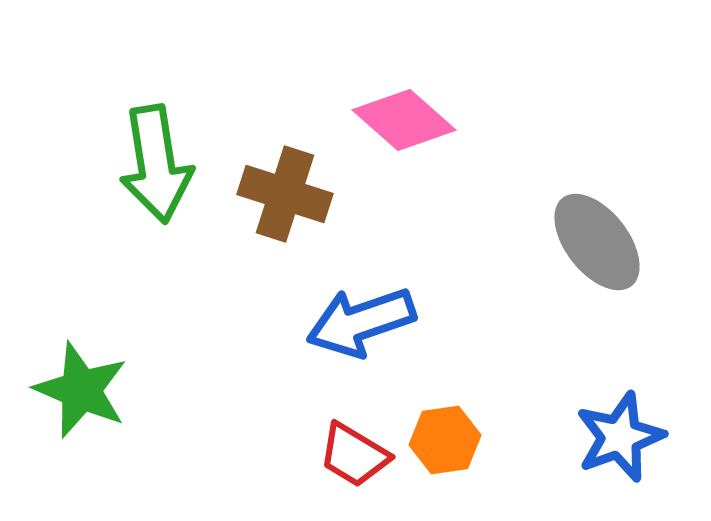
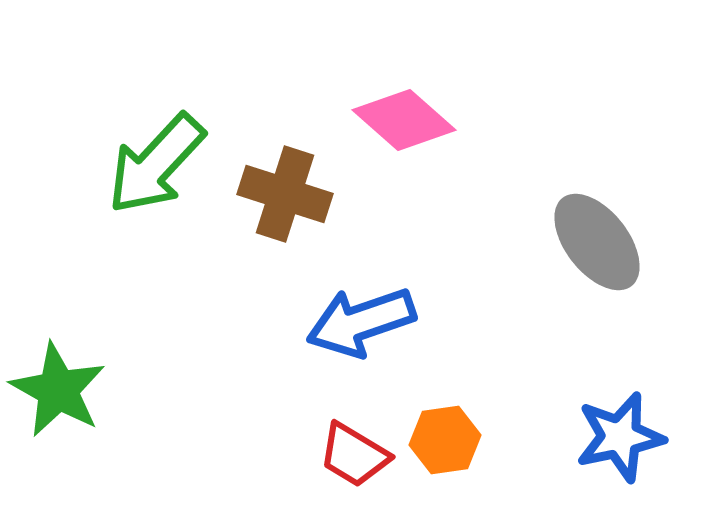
green arrow: rotated 52 degrees clockwise
green star: moved 23 px left; rotated 6 degrees clockwise
blue star: rotated 8 degrees clockwise
